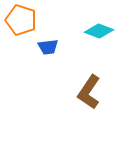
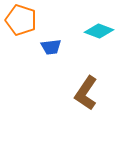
blue trapezoid: moved 3 px right
brown L-shape: moved 3 px left, 1 px down
